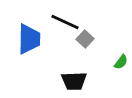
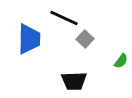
black line: moved 1 px left, 4 px up
green semicircle: moved 1 px up
